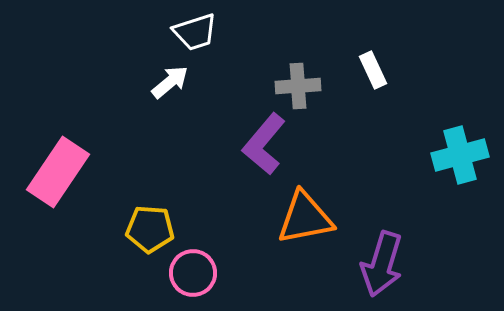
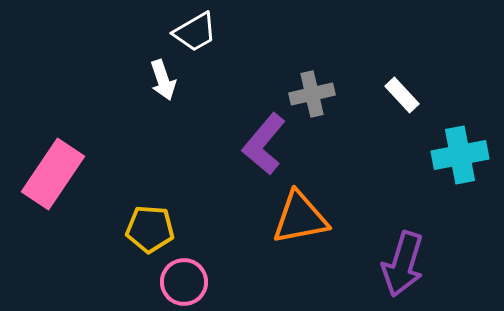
white trapezoid: rotated 12 degrees counterclockwise
white rectangle: moved 29 px right, 25 px down; rotated 18 degrees counterclockwise
white arrow: moved 7 px left, 2 px up; rotated 111 degrees clockwise
gray cross: moved 14 px right, 8 px down; rotated 9 degrees counterclockwise
cyan cross: rotated 4 degrees clockwise
pink rectangle: moved 5 px left, 2 px down
orange triangle: moved 5 px left
purple arrow: moved 21 px right
pink circle: moved 9 px left, 9 px down
